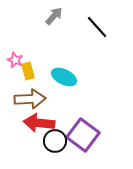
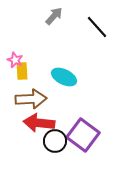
yellow rectangle: moved 6 px left; rotated 12 degrees clockwise
brown arrow: moved 1 px right
